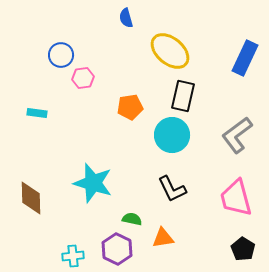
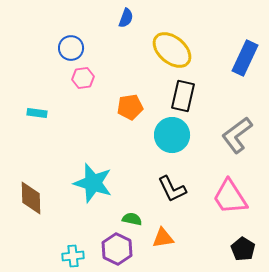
blue semicircle: rotated 144 degrees counterclockwise
yellow ellipse: moved 2 px right, 1 px up
blue circle: moved 10 px right, 7 px up
pink trapezoid: moved 6 px left, 1 px up; rotated 18 degrees counterclockwise
